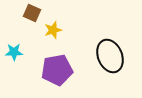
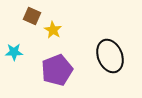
brown square: moved 3 px down
yellow star: rotated 24 degrees counterclockwise
purple pentagon: rotated 12 degrees counterclockwise
